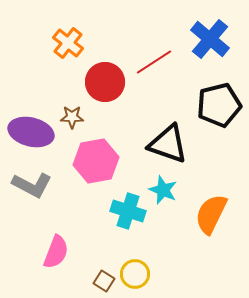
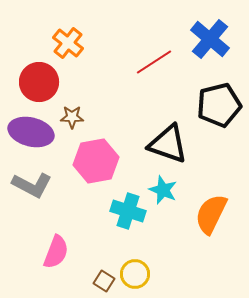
red circle: moved 66 px left
